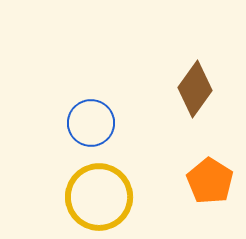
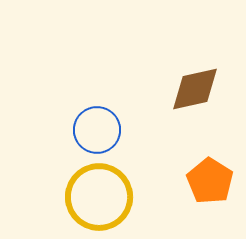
brown diamond: rotated 42 degrees clockwise
blue circle: moved 6 px right, 7 px down
